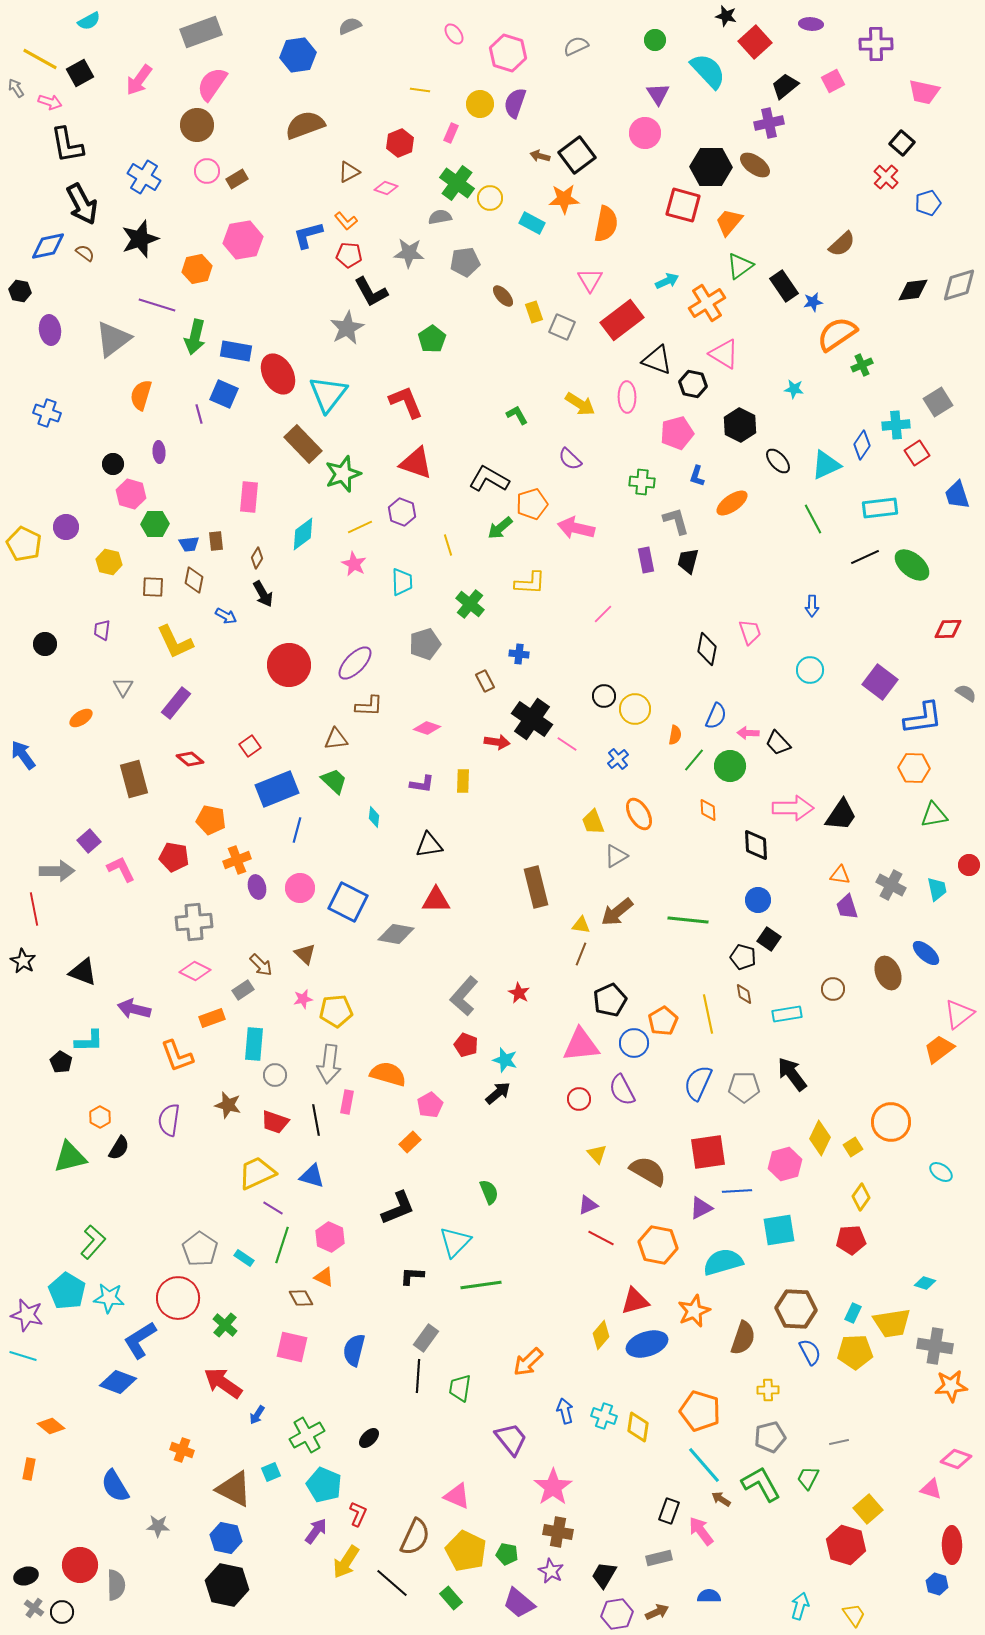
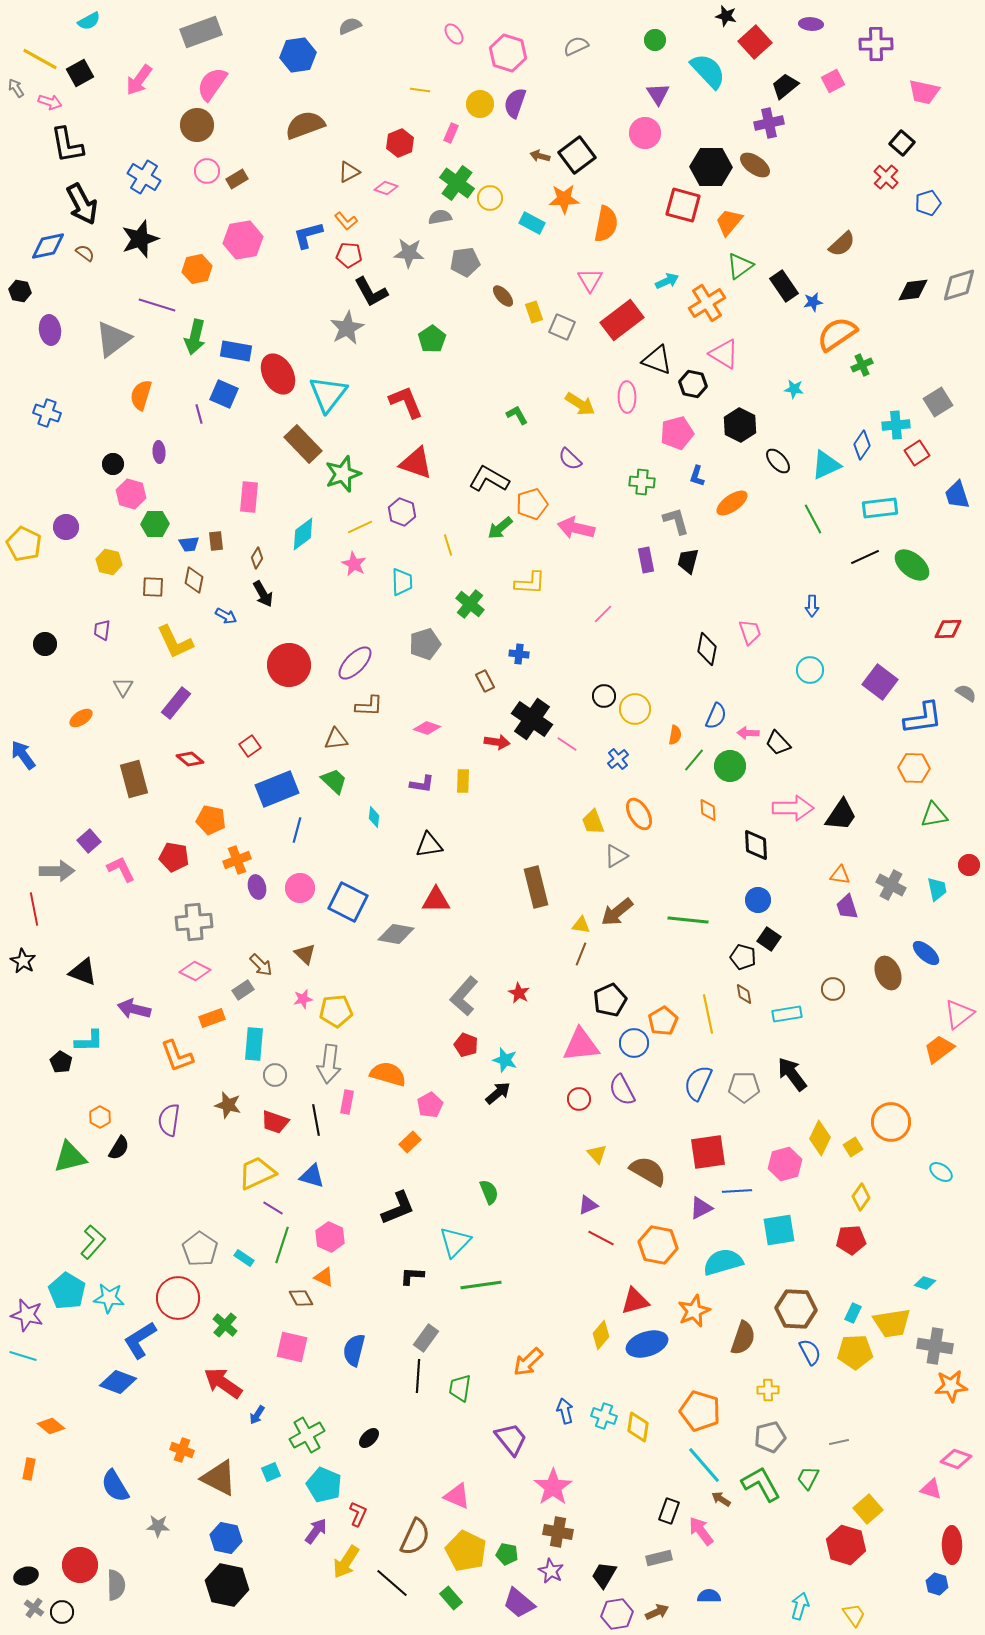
brown triangle at (234, 1489): moved 15 px left, 11 px up
